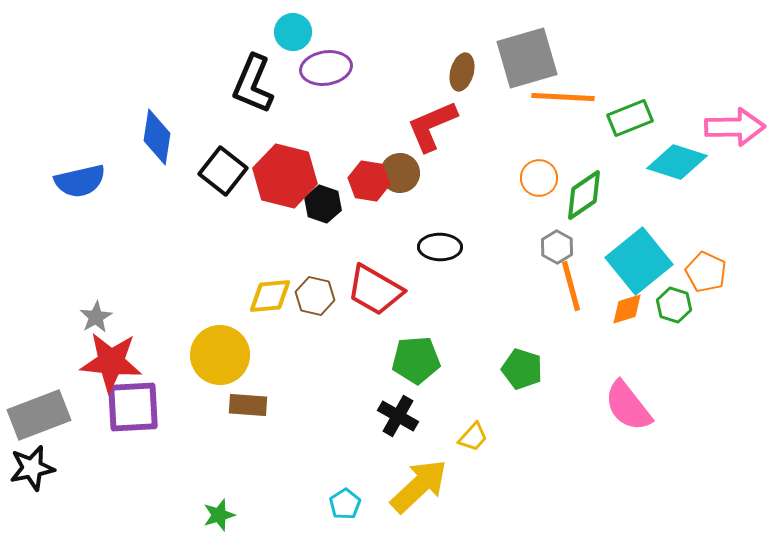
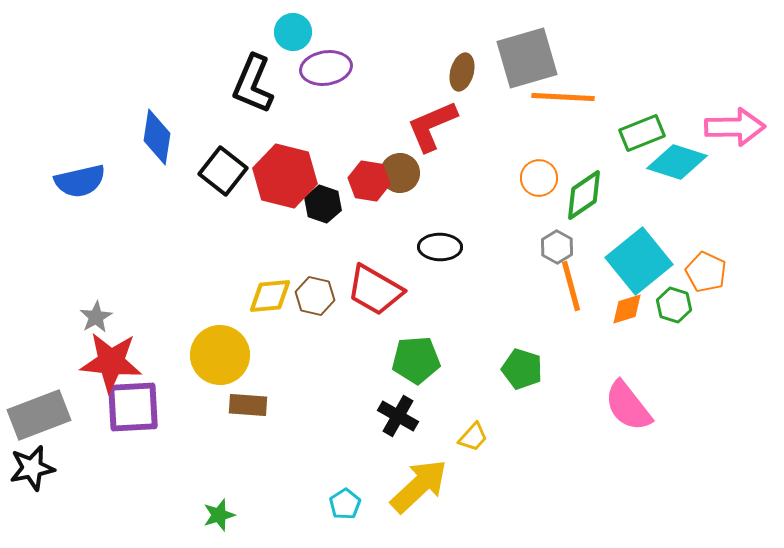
green rectangle at (630, 118): moved 12 px right, 15 px down
